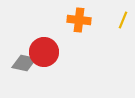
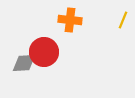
orange cross: moved 9 px left
gray diamond: rotated 15 degrees counterclockwise
